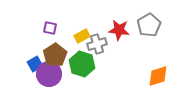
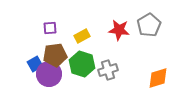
purple square: rotated 16 degrees counterclockwise
gray cross: moved 11 px right, 26 px down
brown pentagon: rotated 25 degrees clockwise
orange diamond: moved 2 px down
